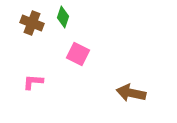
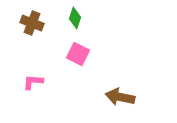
green diamond: moved 12 px right, 1 px down
brown arrow: moved 11 px left, 4 px down
